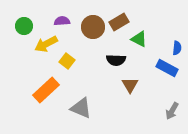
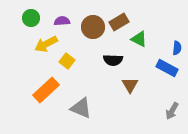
green circle: moved 7 px right, 8 px up
black semicircle: moved 3 px left
